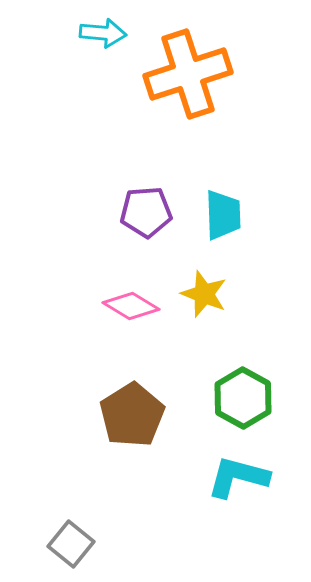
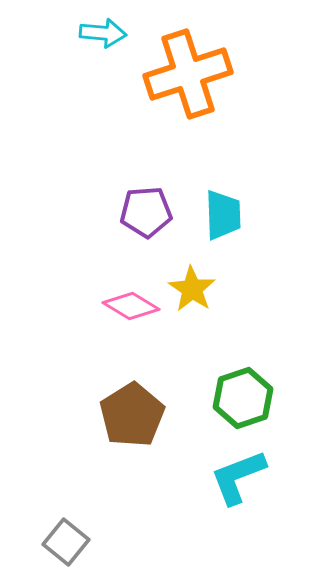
yellow star: moved 12 px left, 5 px up; rotated 12 degrees clockwise
green hexagon: rotated 12 degrees clockwise
cyan L-shape: rotated 36 degrees counterclockwise
gray square: moved 5 px left, 2 px up
